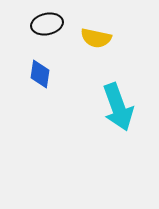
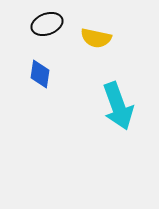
black ellipse: rotated 8 degrees counterclockwise
cyan arrow: moved 1 px up
